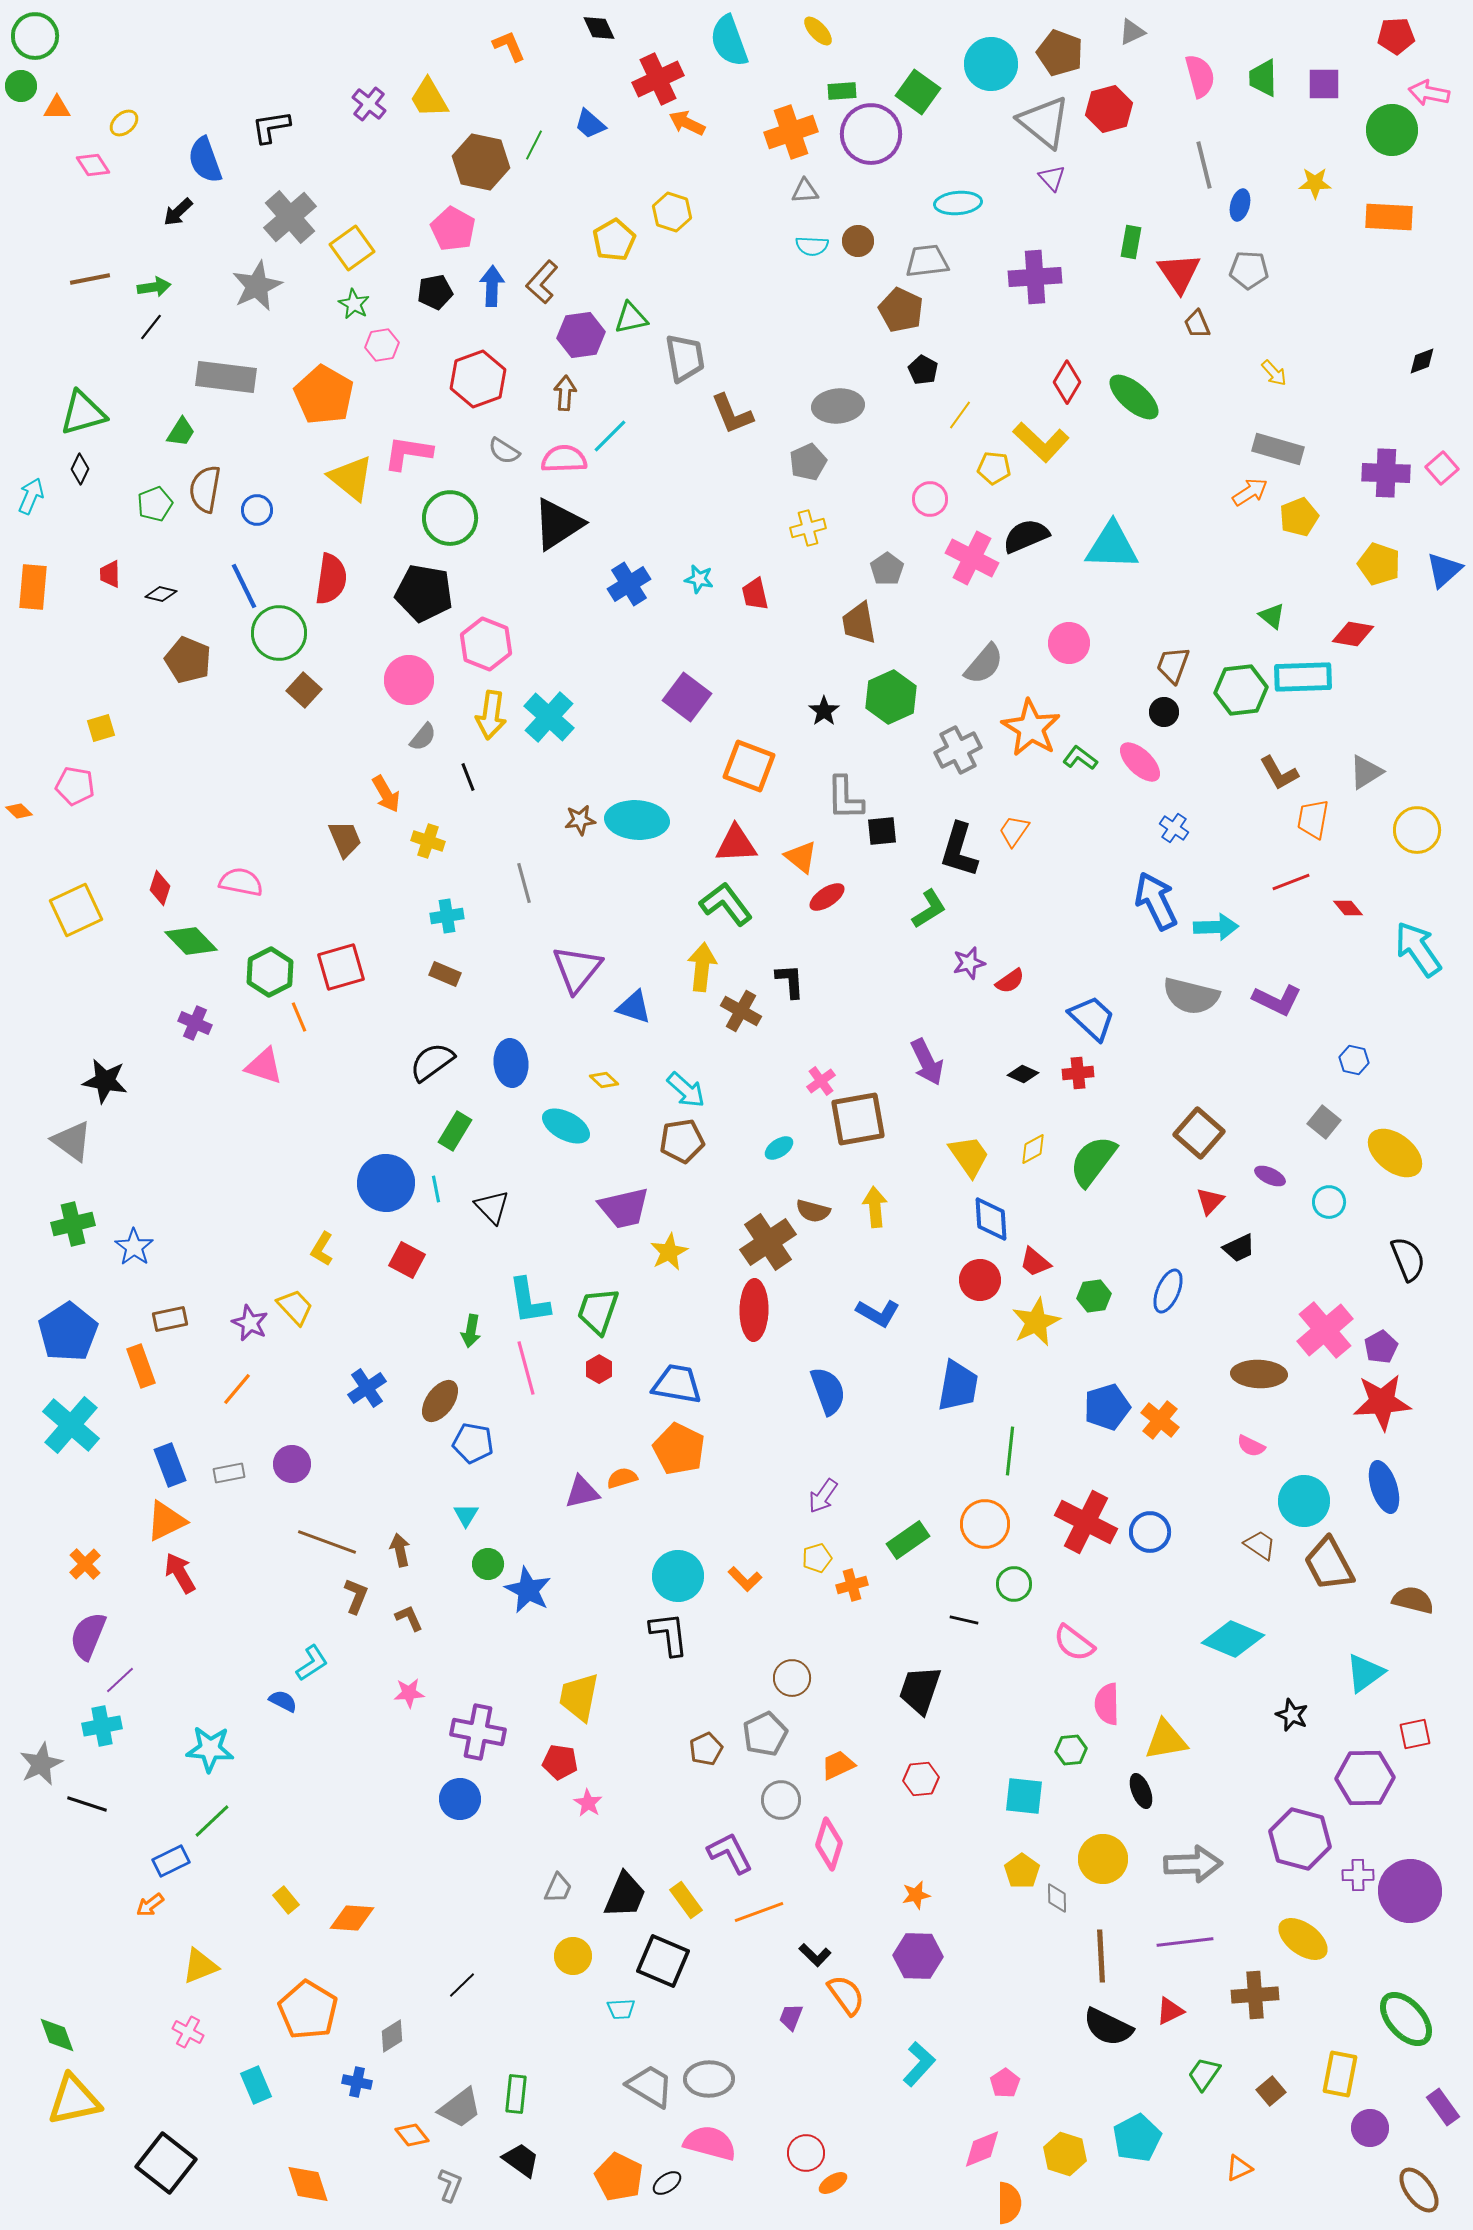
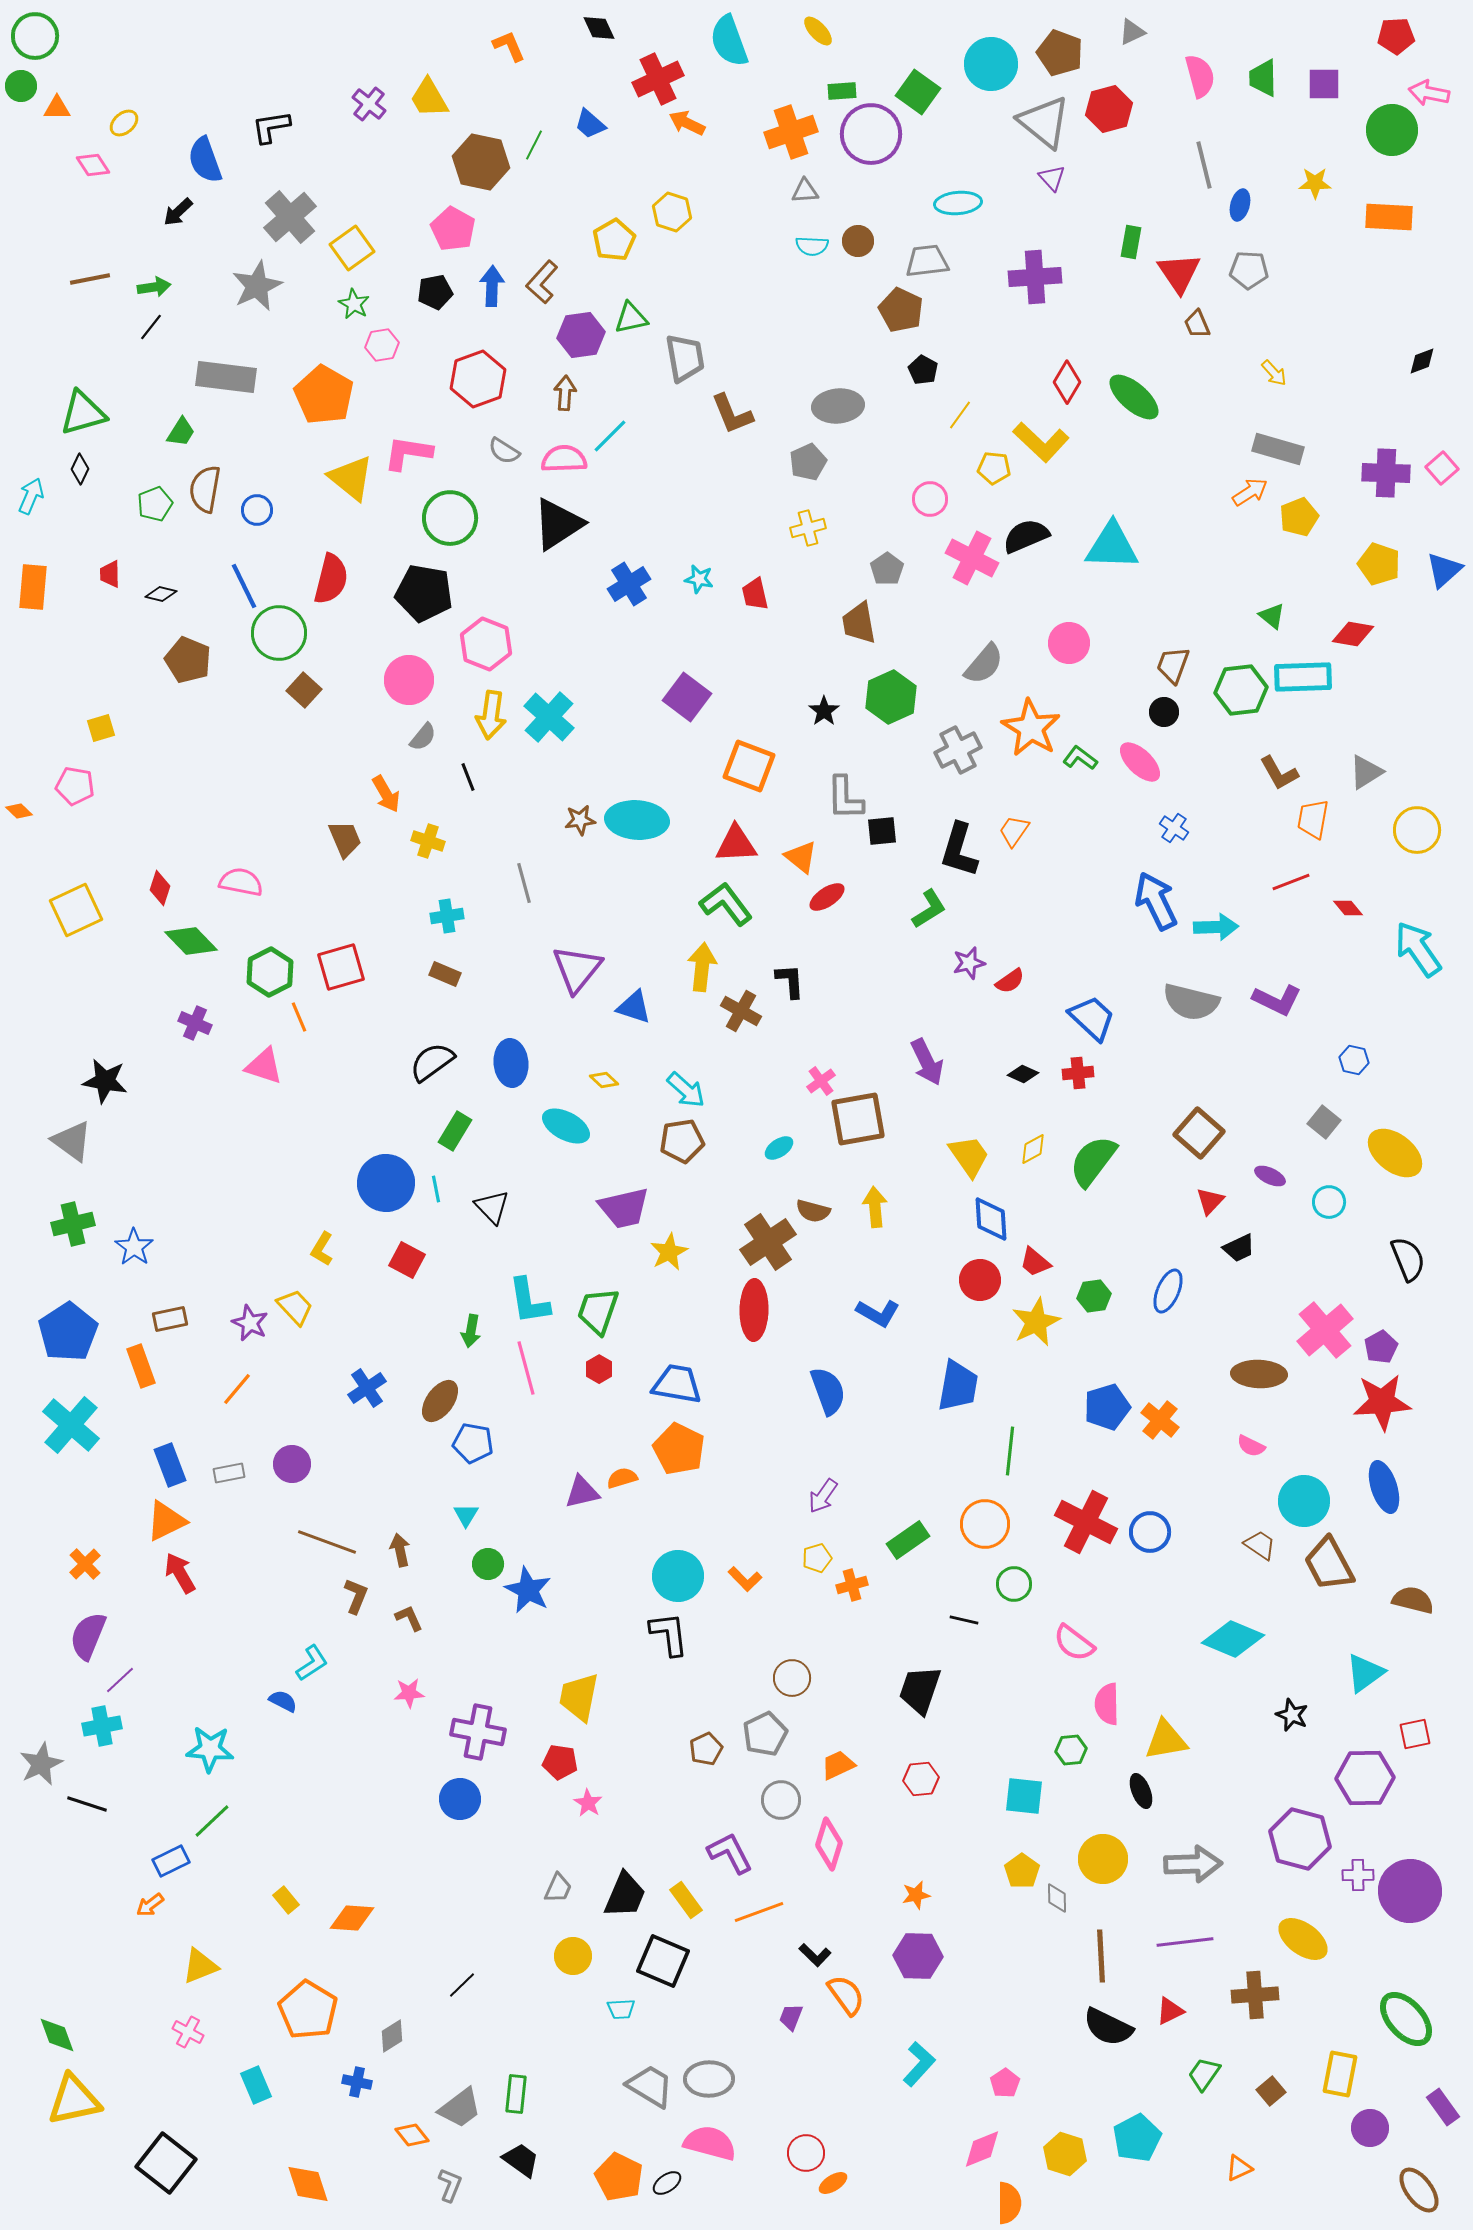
red semicircle at (331, 579): rotated 6 degrees clockwise
gray semicircle at (1191, 996): moved 6 px down
